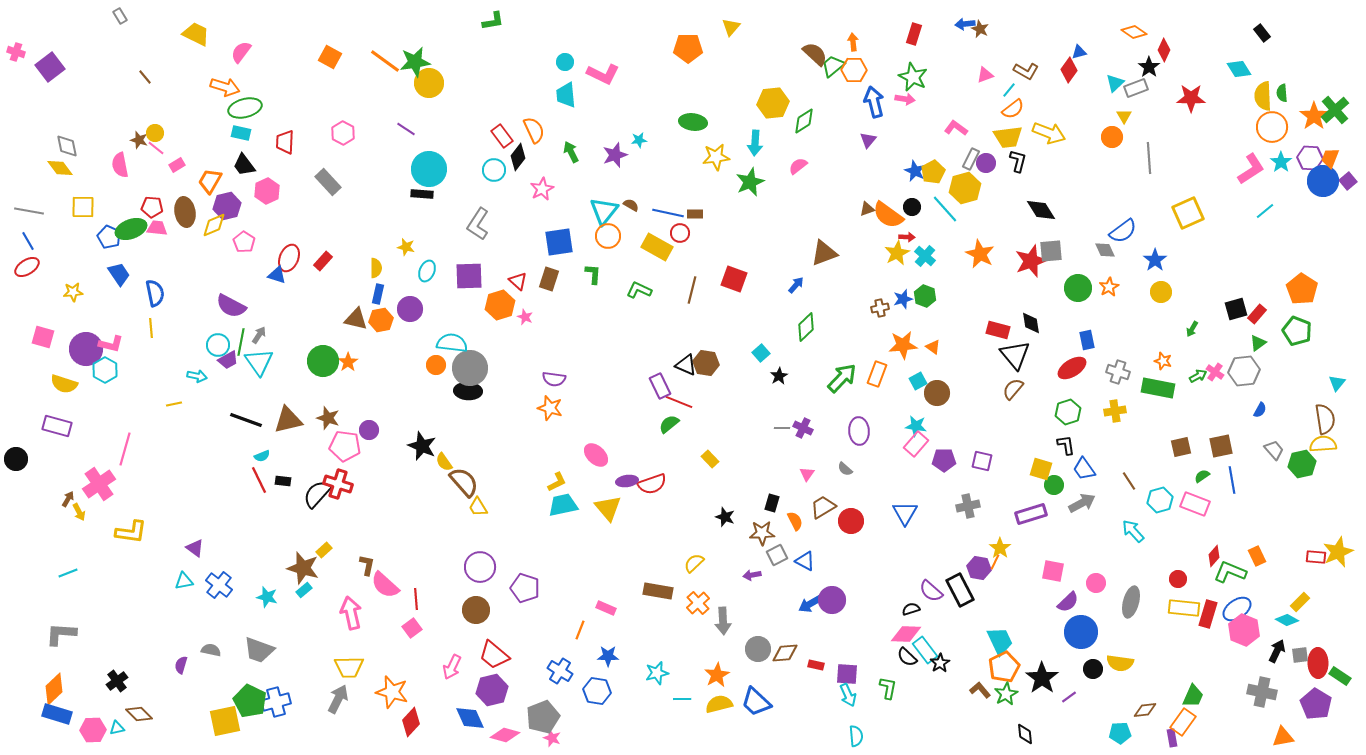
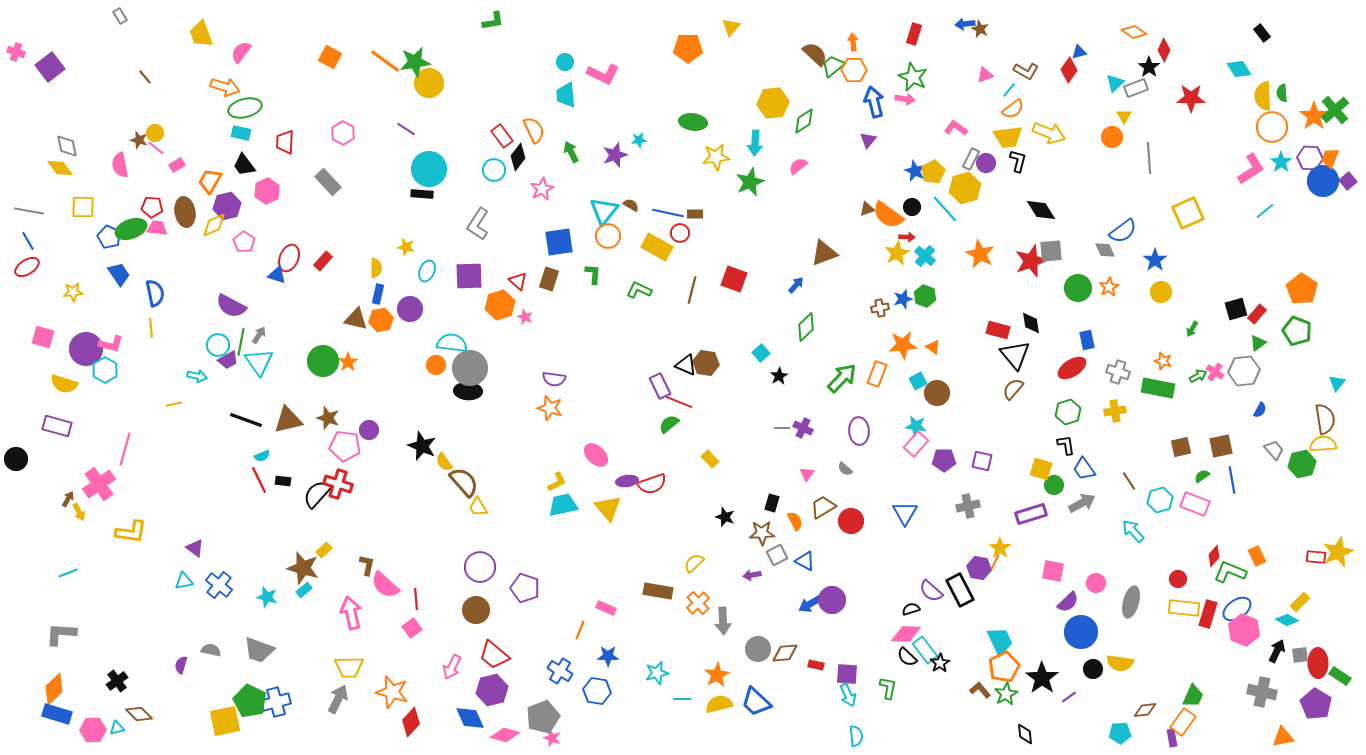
yellow trapezoid at (196, 34): moved 5 px right; rotated 136 degrees counterclockwise
